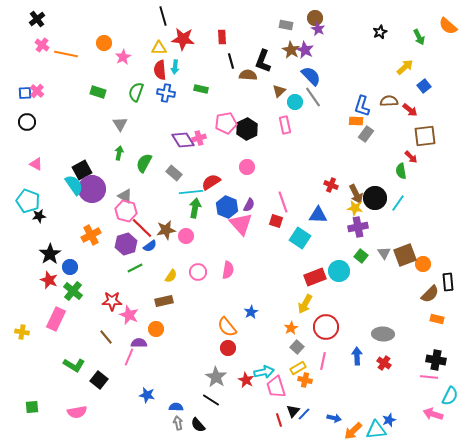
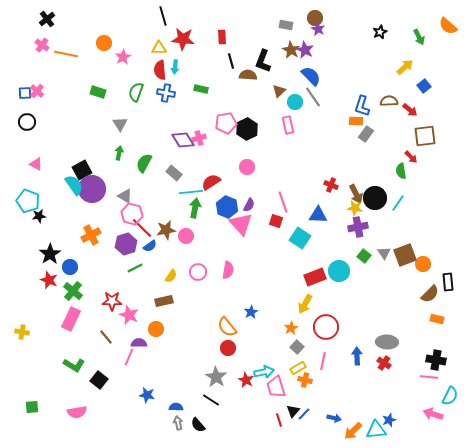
black cross at (37, 19): moved 10 px right
pink rectangle at (285, 125): moved 3 px right
pink hexagon at (126, 211): moved 6 px right, 3 px down
green square at (361, 256): moved 3 px right
pink rectangle at (56, 319): moved 15 px right
gray ellipse at (383, 334): moved 4 px right, 8 px down
